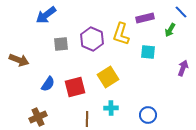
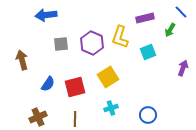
blue arrow: rotated 30 degrees clockwise
yellow L-shape: moved 1 px left, 3 px down
purple hexagon: moved 4 px down
cyan square: rotated 28 degrees counterclockwise
brown arrow: moved 3 px right; rotated 126 degrees counterclockwise
cyan cross: rotated 16 degrees counterclockwise
brown line: moved 12 px left
